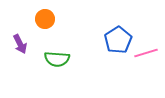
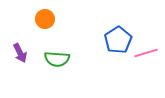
purple arrow: moved 9 px down
